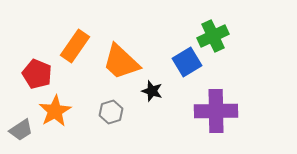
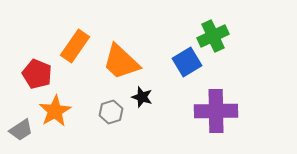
black star: moved 10 px left, 6 px down
